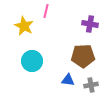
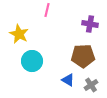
pink line: moved 1 px right, 1 px up
yellow star: moved 5 px left, 8 px down
blue triangle: rotated 24 degrees clockwise
gray cross: rotated 24 degrees counterclockwise
